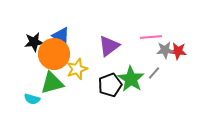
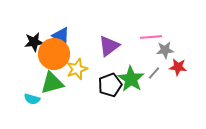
red star: moved 16 px down
